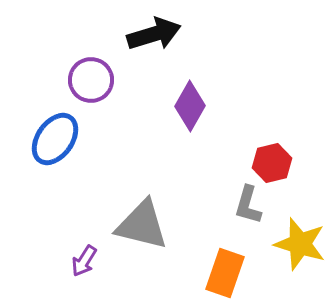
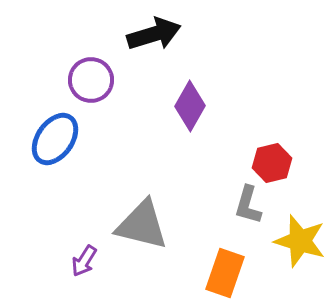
yellow star: moved 3 px up
